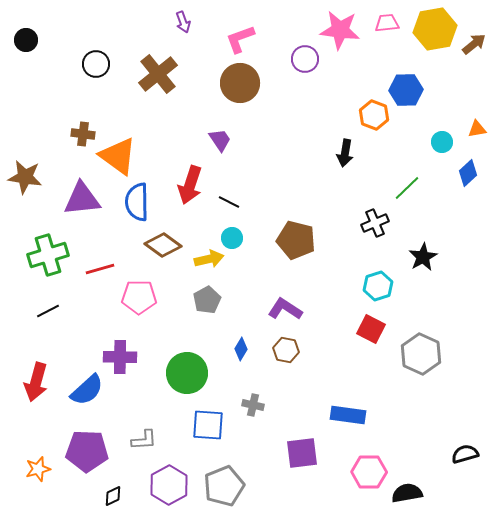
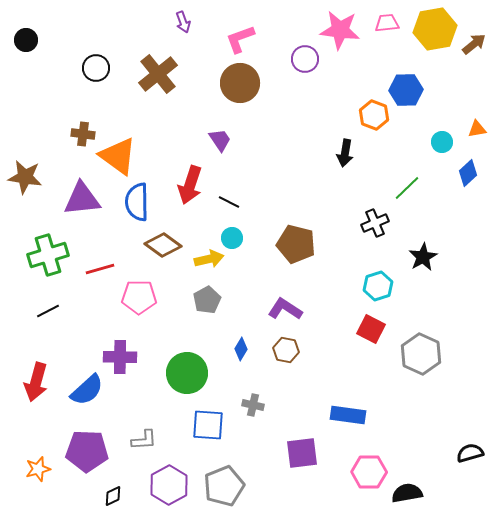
black circle at (96, 64): moved 4 px down
brown pentagon at (296, 240): moved 4 px down
black semicircle at (465, 454): moved 5 px right, 1 px up
